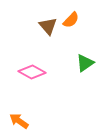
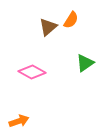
orange semicircle: rotated 12 degrees counterclockwise
brown triangle: moved 1 px down; rotated 30 degrees clockwise
orange arrow: rotated 126 degrees clockwise
